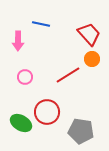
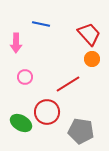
pink arrow: moved 2 px left, 2 px down
red line: moved 9 px down
